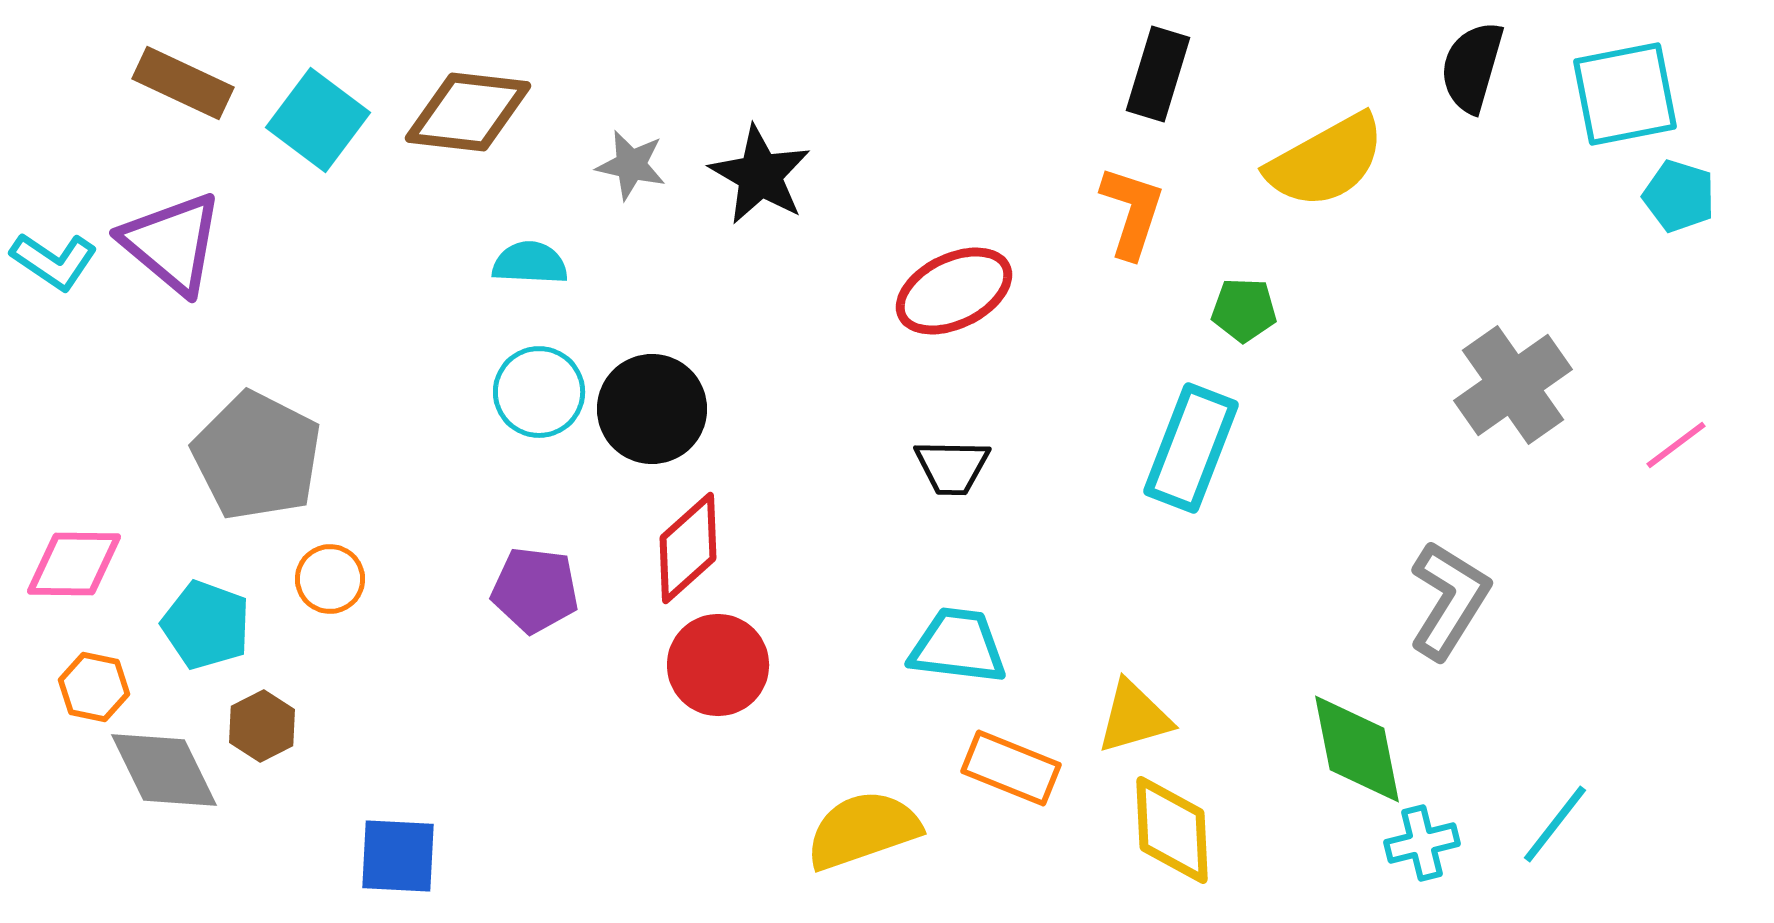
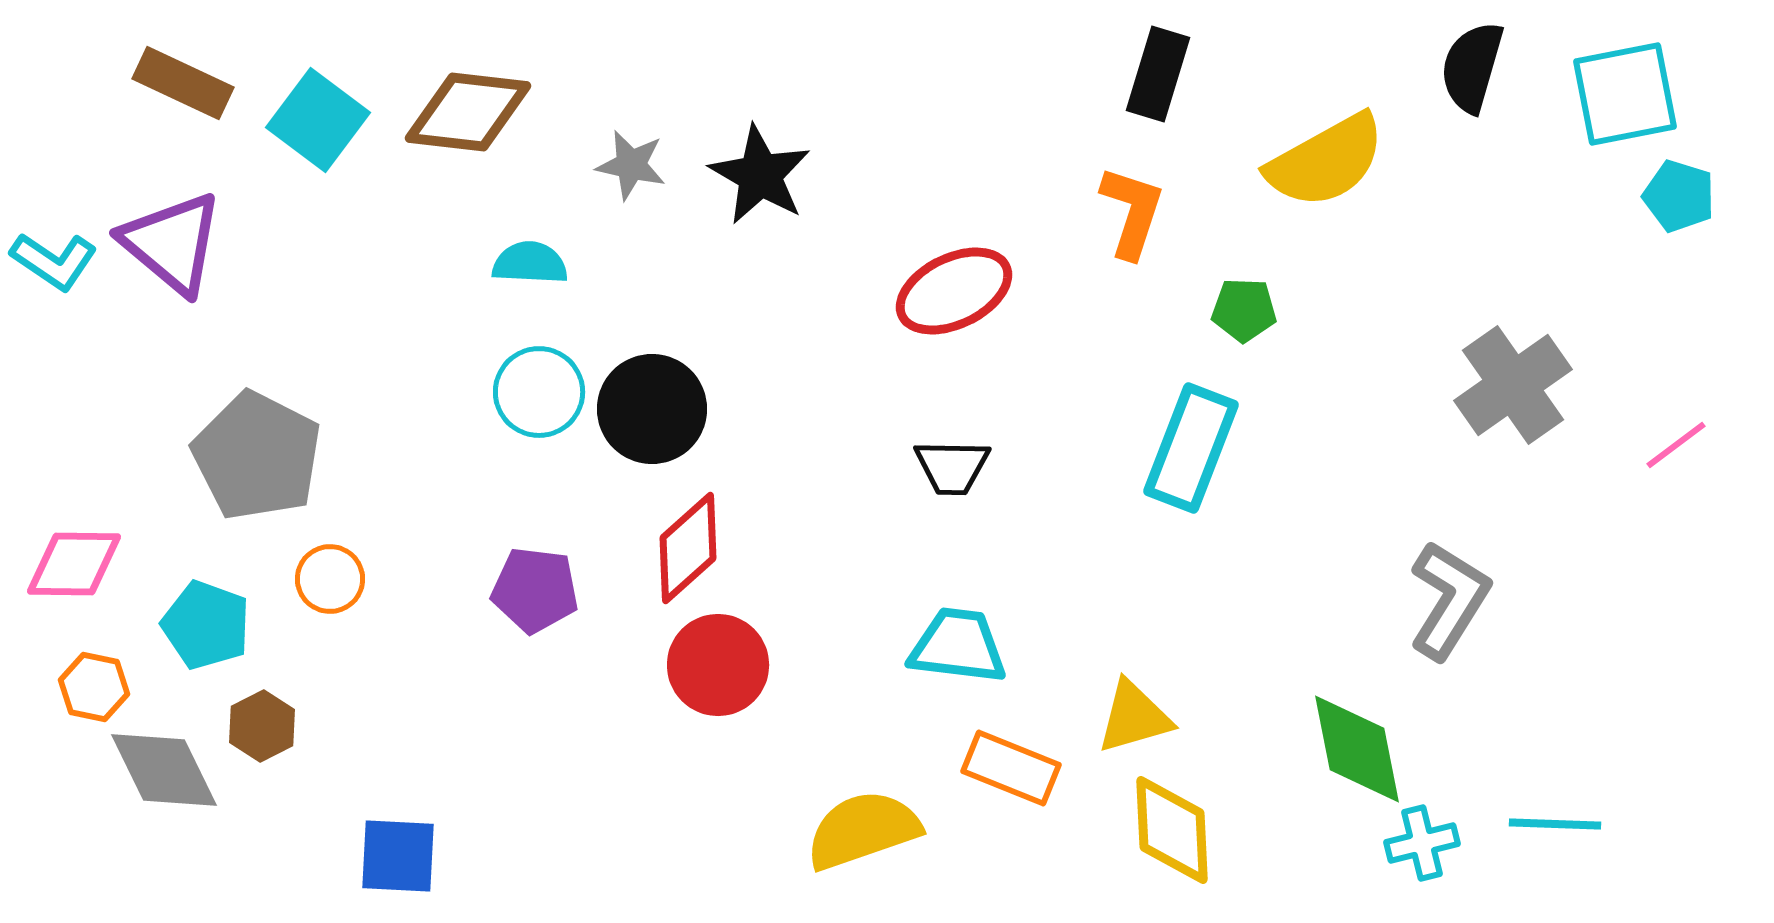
cyan line at (1555, 824): rotated 54 degrees clockwise
